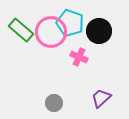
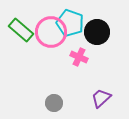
black circle: moved 2 px left, 1 px down
